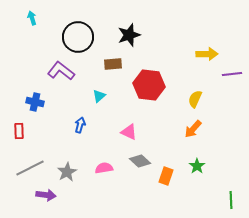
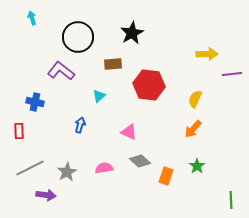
black star: moved 3 px right, 2 px up; rotated 10 degrees counterclockwise
